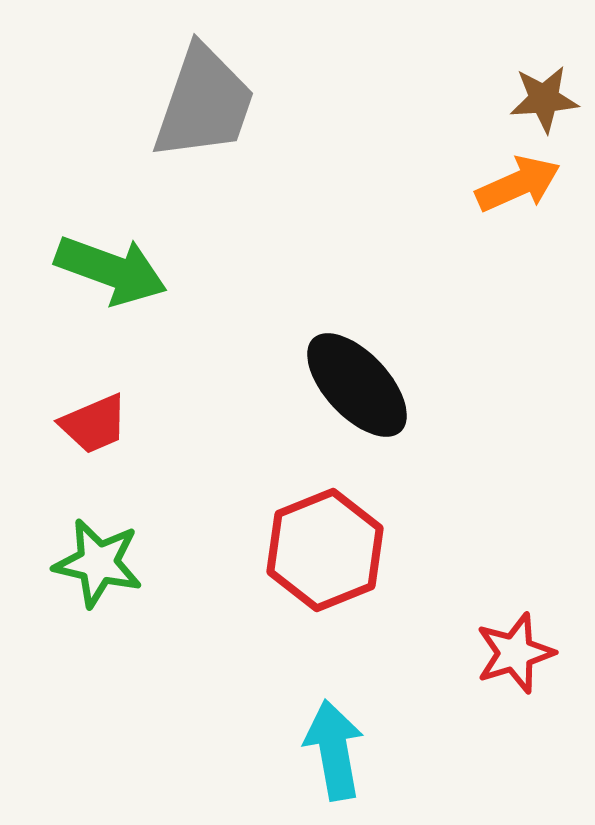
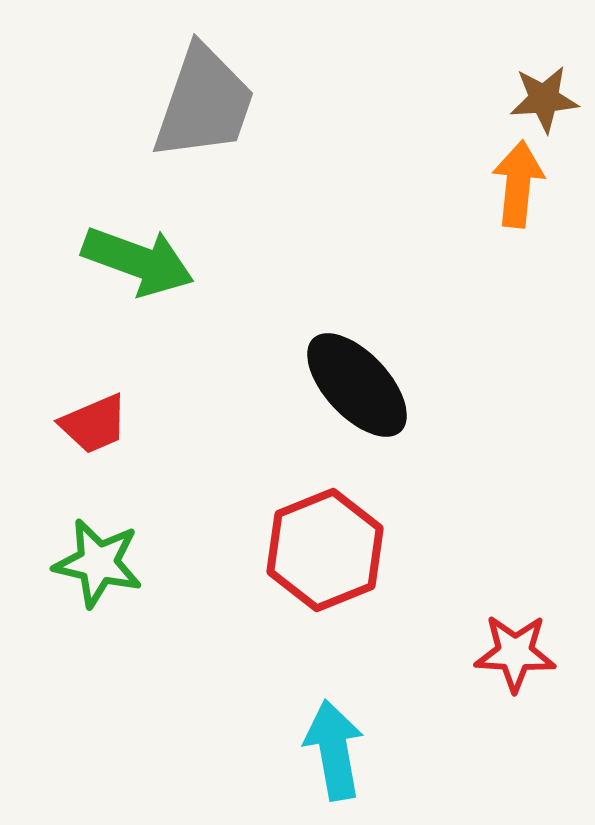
orange arrow: rotated 60 degrees counterclockwise
green arrow: moved 27 px right, 9 px up
red star: rotated 20 degrees clockwise
